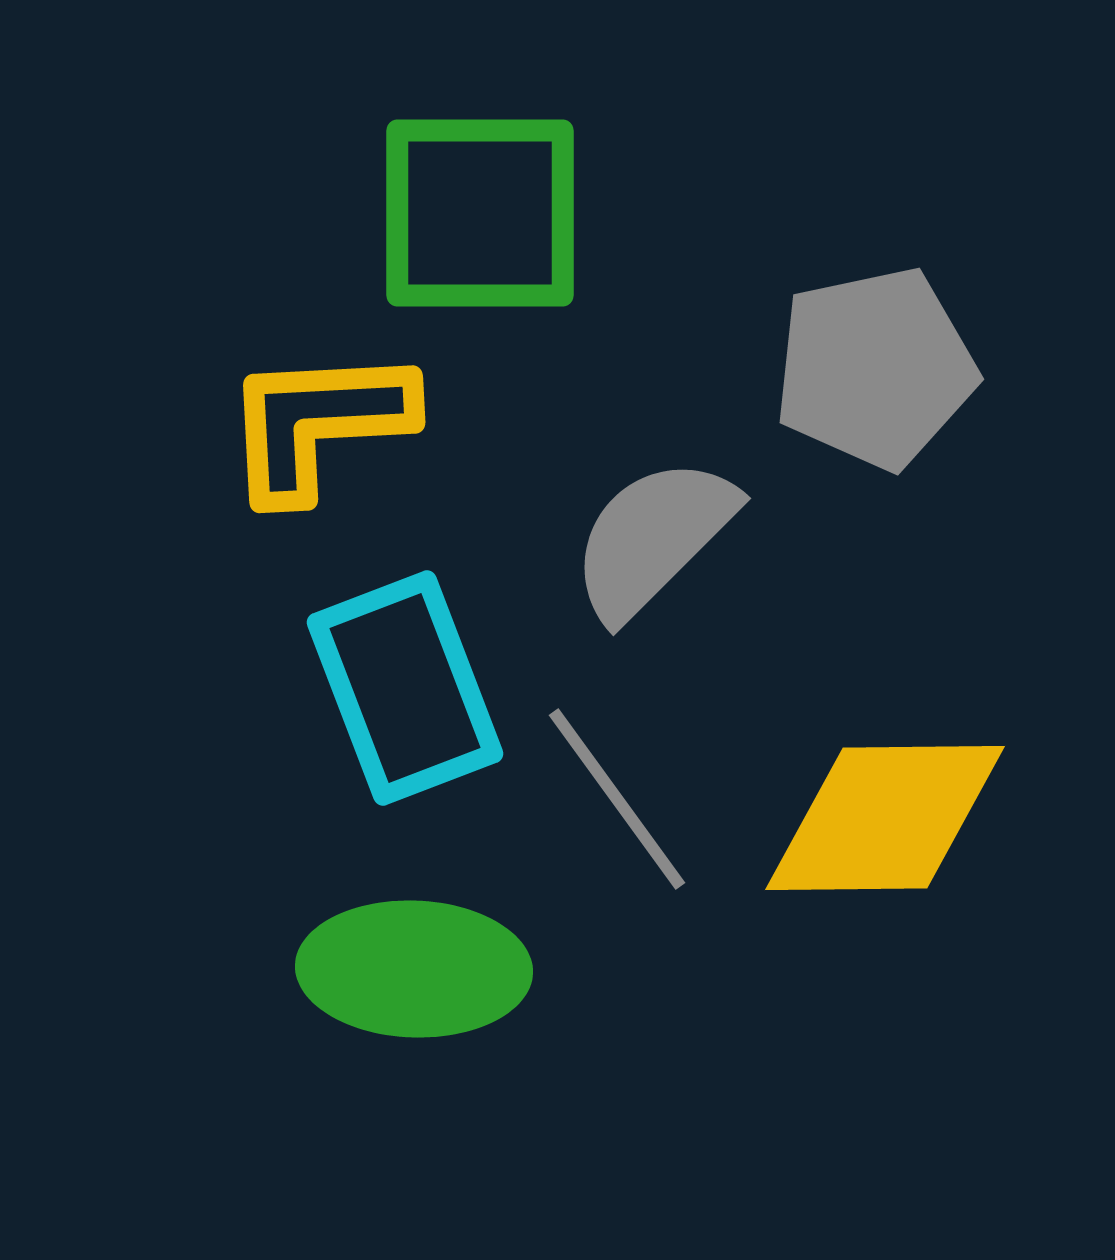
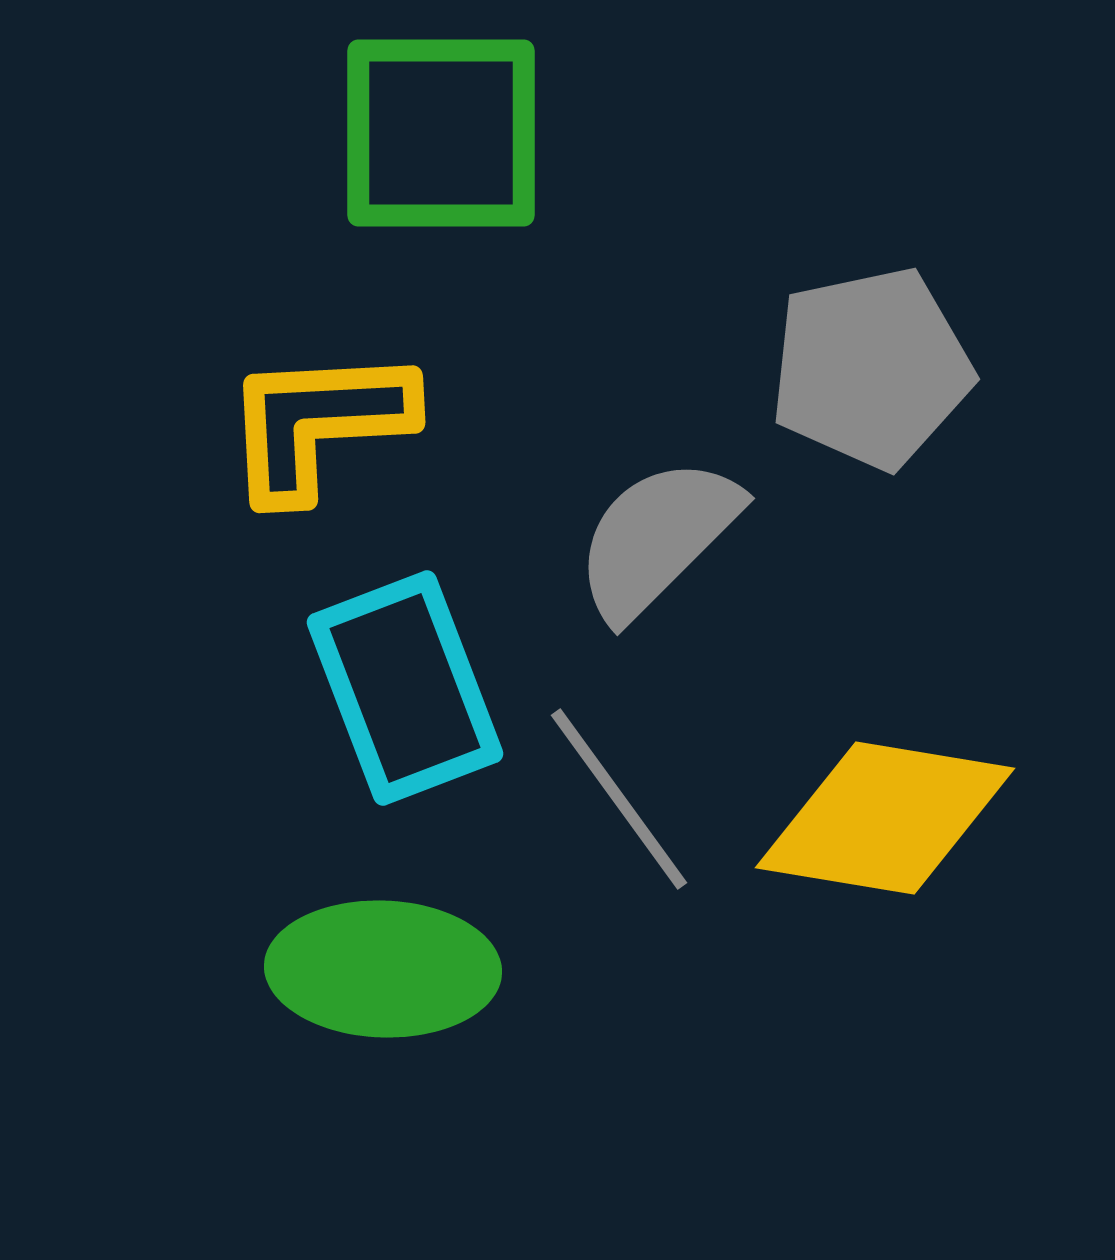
green square: moved 39 px left, 80 px up
gray pentagon: moved 4 px left
gray semicircle: moved 4 px right
gray line: moved 2 px right
yellow diamond: rotated 10 degrees clockwise
green ellipse: moved 31 px left
